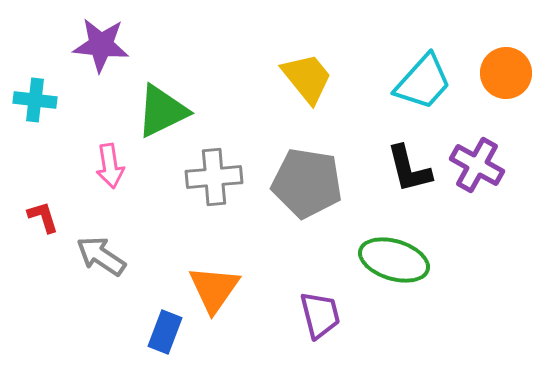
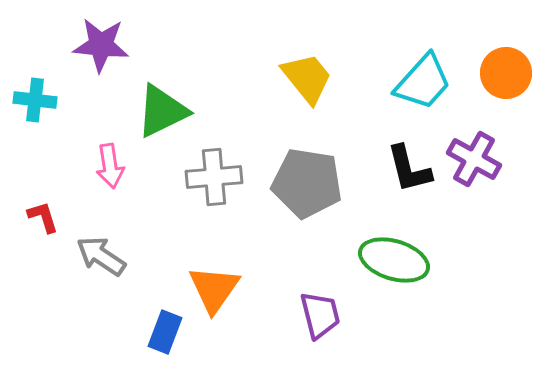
purple cross: moved 3 px left, 6 px up
